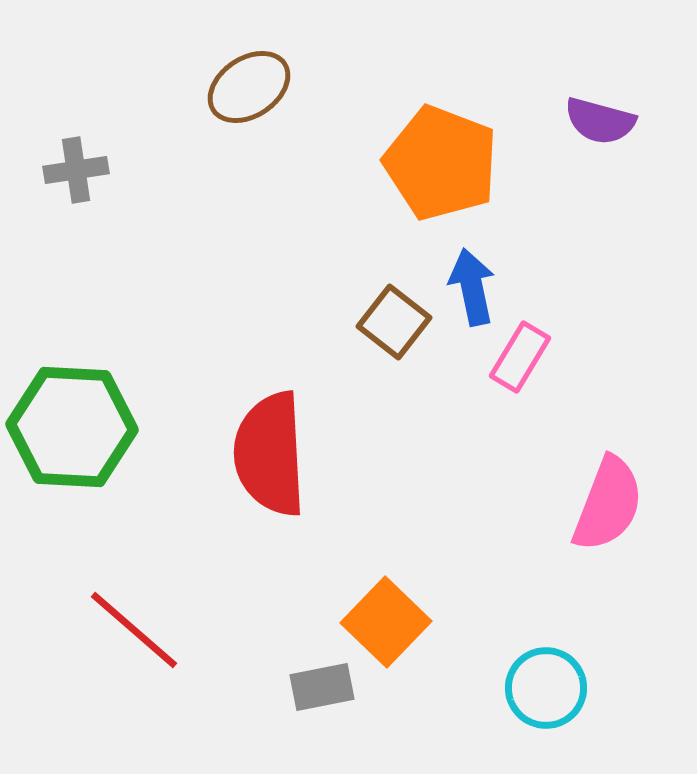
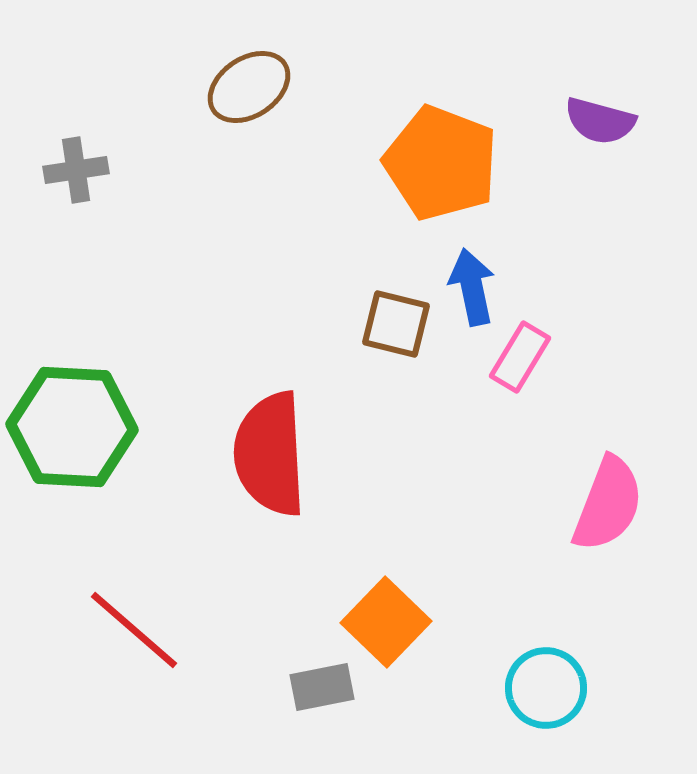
brown square: moved 2 px right, 2 px down; rotated 24 degrees counterclockwise
